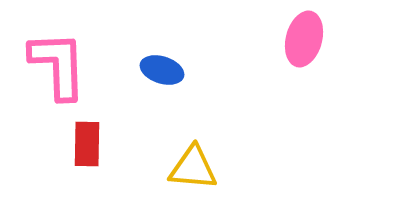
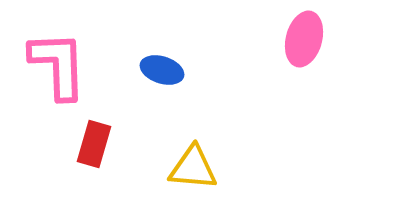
red rectangle: moved 7 px right; rotated 15 degrees clockwise
